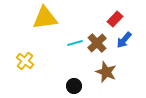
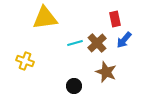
red rectangle: rotated 56 degrees counterclockwise
yellow cross: rotated 18 degrees counterclockwise
